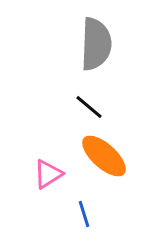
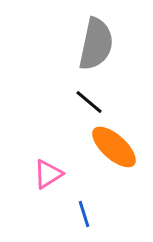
gray semicircle: rotated 10 degrees clockwise
black line: moved 5 px up
orange ellipse: moved 10 px right, 9 px up
